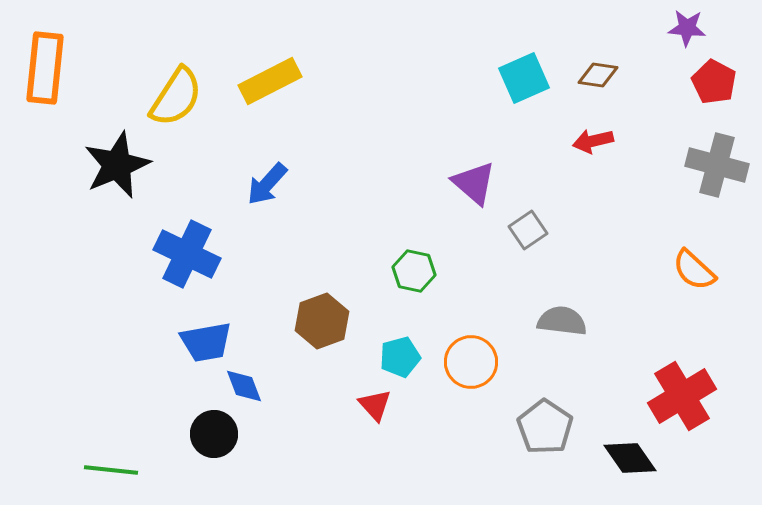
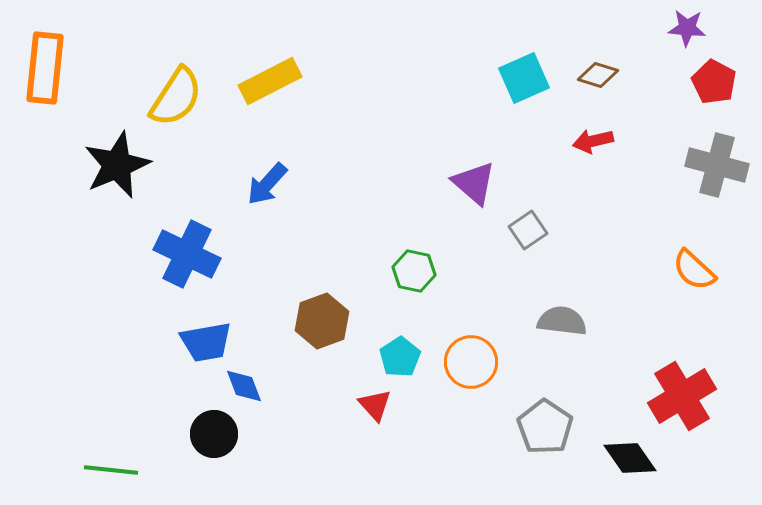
brown diamond: rotated 9 degrees clockwise
cyan pentagon: rotated 18 degrees counterclockwise
